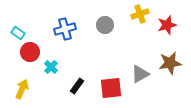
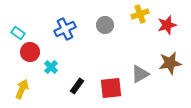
blue cross: rotated 10 degrees counterclockwise
